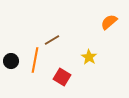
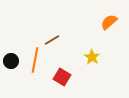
yellow star: moved 3 px right
